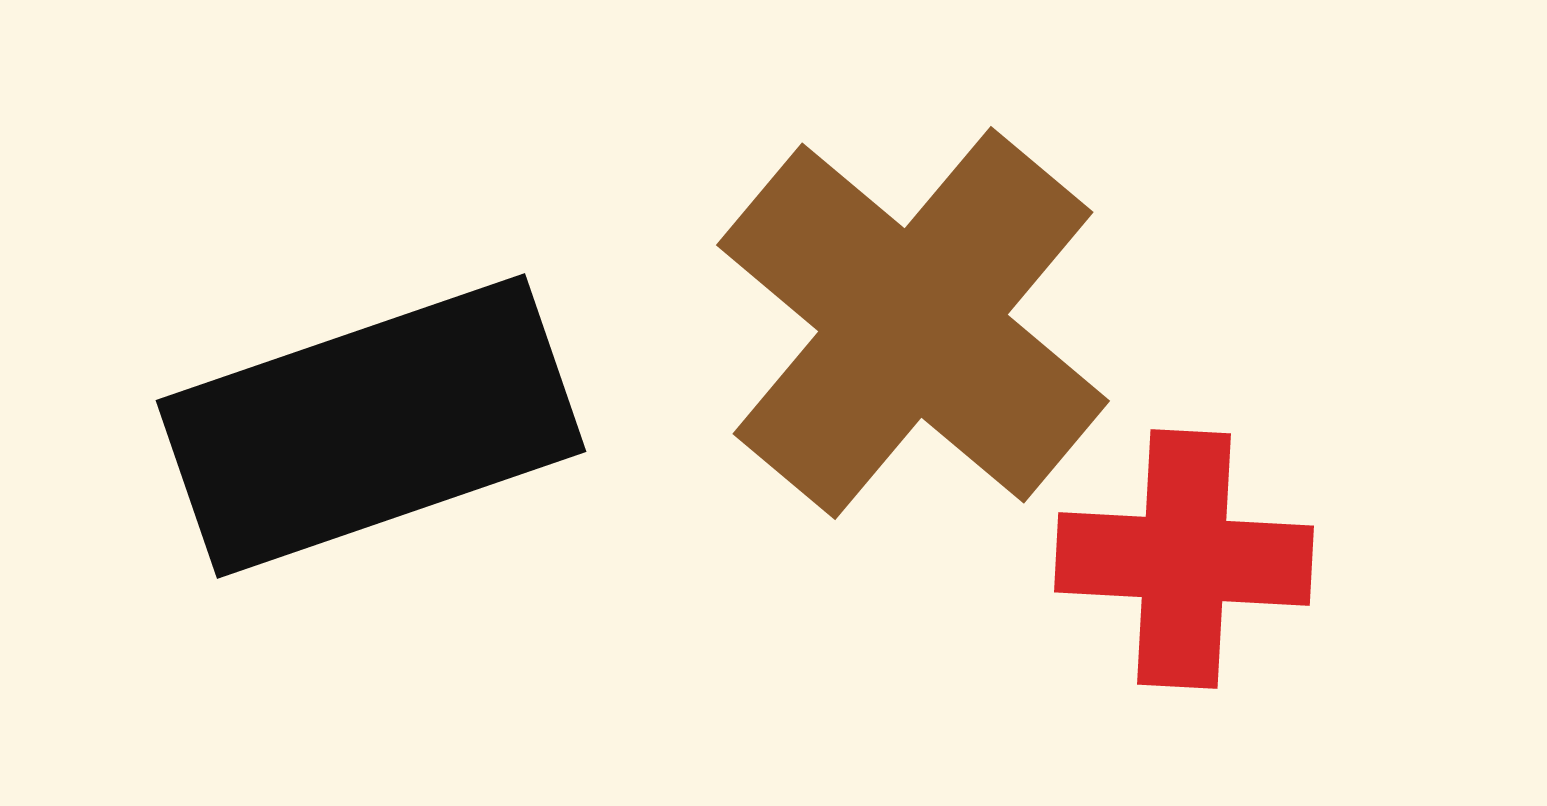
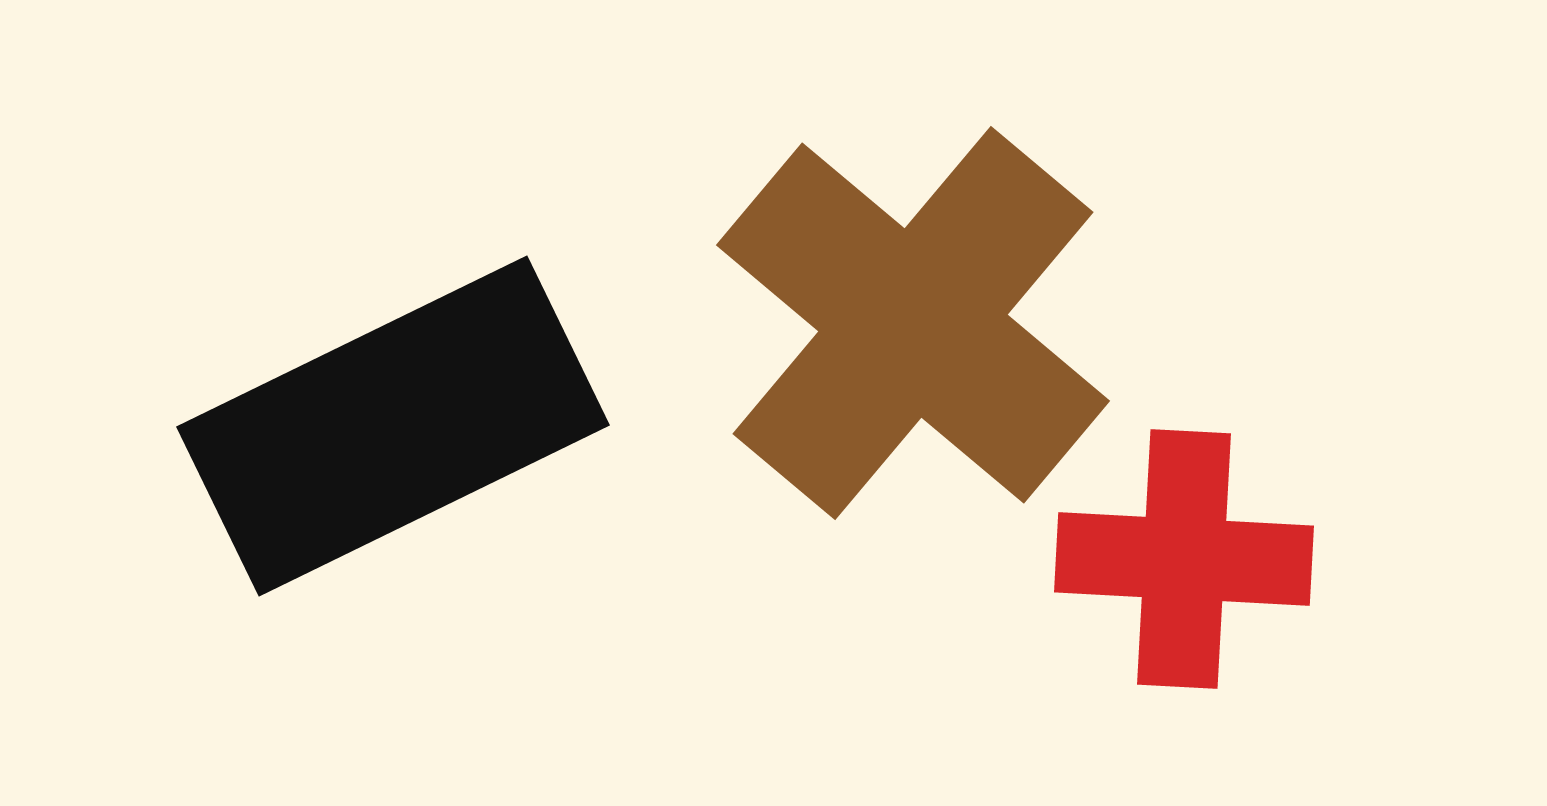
black rectangle: moved 22 px right; rotated 7 degrees counterclockwise
